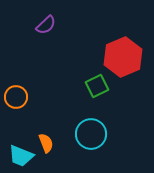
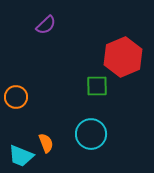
green square: rotated 25 degrees clockwise
